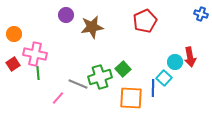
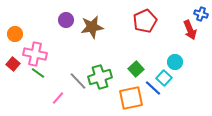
purple circle: moved 5 px down
orange circle: moved 1 px right
red arrow: moved 27 px up; rotated 12 degrees counterclockwise
red square: rotated 16 degrees counterclockwise
green square: moved 13 px right
green line: rotated 48 degrees counterclockwise
gray line: moved 3 px up; rotated 24 degrees clockwise
blue line: rotated 48 degrees counterclockwise
orange square: rotated 15 degrees counterclockwise
